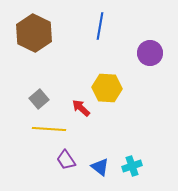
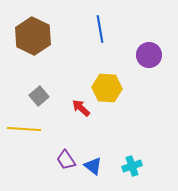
blue line: moved 3 px down; rotated 20 degrees counterclockwise
brown hexagon: moved 1 px left, 3 px down
purple circle: moved 1 px left, 2 px down
gray square: moved 3 px up
yellow line: moved 25 px left
blue triangle: moved 7 px left, 1 px up
